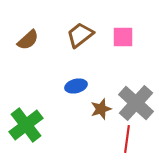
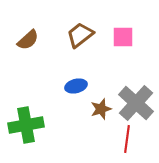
green cross: rotated 28 degrees clockwise
